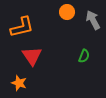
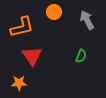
orange circle: moved 13 px left
gray arrow: moved 6 px left
green semicircle: moved 3 px left
orange star: rotated 21 degrees counterclockwise
